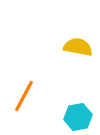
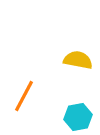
yellow semicircle: moved 13 px down
